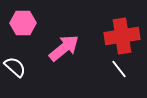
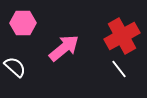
red cross: rotated 20 degrees counterclockwise
